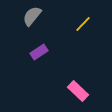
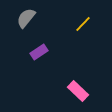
gray semicircle: moved 6 px left, 2 px down
